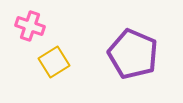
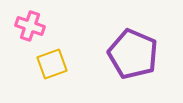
yellow square: moved 2 px left, 2 px down; rotated 12 degrees clockwise
